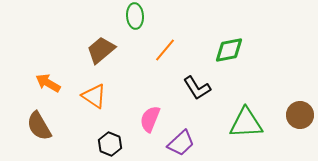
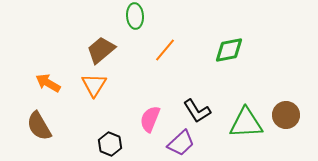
black L-shape: moved 23 px down
orange triangle: moved 11 px up; rotated 28 degrees clockwise
brown circle: moved 14 px left
